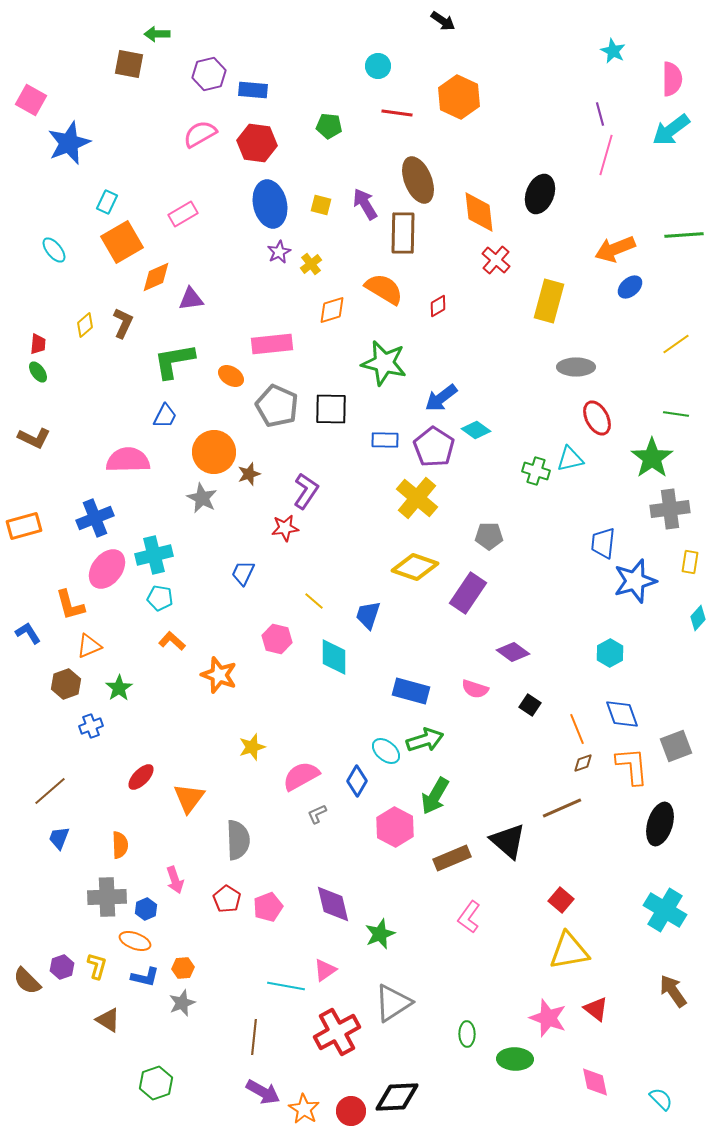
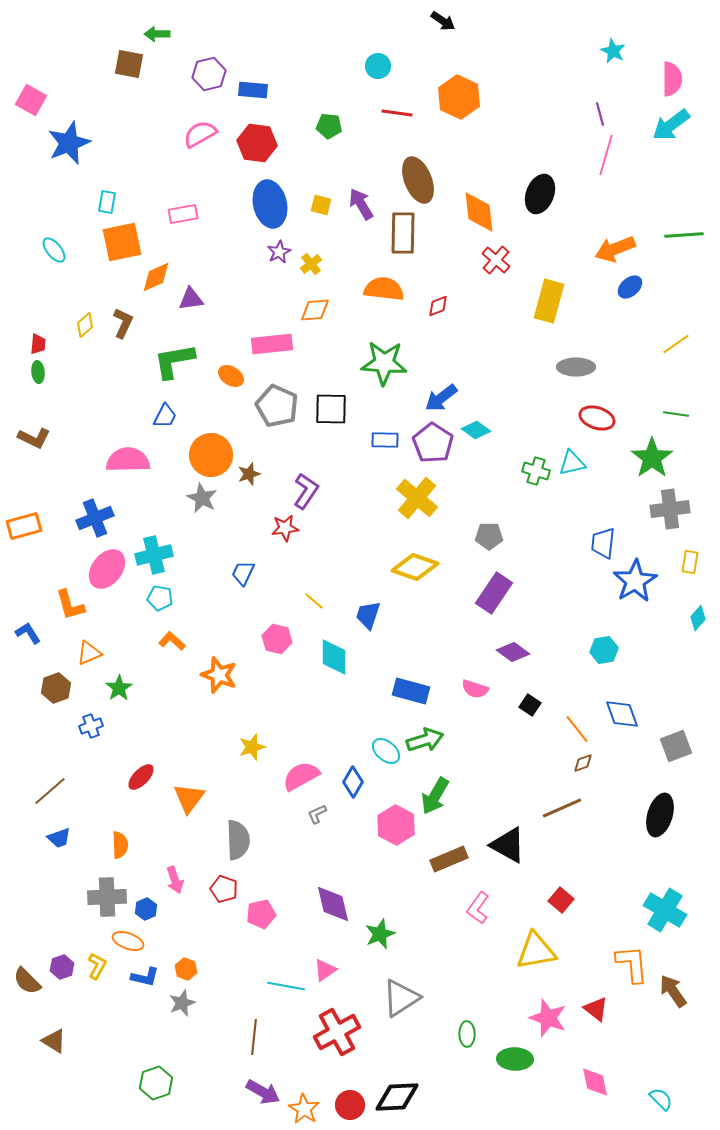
cyan arrow at (671, 130): moved 5 px up
cyan rectangle at (107, 202): rotated 15 degrees counterclockwise
purple arrow at (365, 204): moved 4 px left
pink rectangle at (183, 214): rotated 20 degrees clockwise
orange square at (122, 242): rotated 18 degrees clockwise
orange semicircle at (384, 289): rotated 24 degrees counterclockwise
red diamond at (438, 306): rotated 10 degrees clockwise
orange diamond at (332, 310): moved 17 px left; rotated 12 degrees clockwise
green star at (384, 363): rotated 9 degrees counterclockwise
green ellipse at (38, 372): rotated 30 degrees clockwise
red ellipse at (597, 418): rotated 44 degrees counterclockwise
purple pentagon at (434, 447): moved 1 px left, 4 px up
orange circle at (214, 452): moved 3 px left, 3 px down
cyan triangle at (570, 459): moved 2 px right, 4 px down
blue star at (635, 581): rotated 15 degrees counterclockwise
purple rectangle at (468, 593): moved 26 px right
orange triangle at (89, 646): moved 7 px down
cyan hexagon at (610, 653): moved 6 px left, 3 px up; rotated 20 degrees clockwise
brown hexagon at (66, 684): moved 10 px left, 4 px down
orange line at (577, 729): rotated 16 degrees counterclockwise
orange L-shape at (632, 766): moved 198 px down
blue diamond at (357, 781): moved 4 px left, 1 px down
black ellipse at (660, 824): moved 9 px up
pink hexagon at (395, 827): moved 1 px right, 2 px up
blue trapezoid at (59, 838): rotated 130 degrees counterclockwise
black triangle at (508, 841): moved 4 px down; rotated 12 degrees counterclockwise
brown rectangle at (452, 858): moved 3 px left, 1 px down
red pentagon at (227, 899): moved 3 px left, 10 px up; rotated 12 degrees counterclockwise
pink pentagon at (268, 907): moved 7 px left, 7 px down; rotated 8 degrees clockwise
pink L-shape at (469, 917): moved 9 px right, 9 px up
orange ellipse at (135, 941): moved 7 px left
yellow triangle at (569, 951): moved 33 px left
yellow L-shape at (97, 966): rotated 12 degrees clockwise
orange hexagon at (183, 968): moved 3 px right, 1 px down; rotated 25 degrees clockwise
gray triangle at (393, 1003): moved 8 px right, 5 px up
brown triangle at (108, 1020): moved 54 px left, 21 px down
red circle at (351, 1111): moved 1 px left, 6 px up
